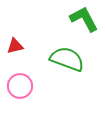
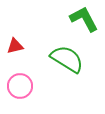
green semicircle: rotated 12 degrees clockwise
